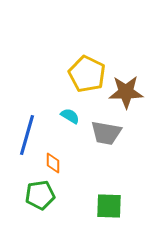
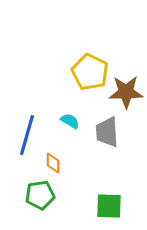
yellow pentagon: moved 3 px right, 2 px up
cyan semicircle: moved 5 px down
gray trapezoid: moved 1 px right, 1 px up; rotated 76 degrees clockwise
